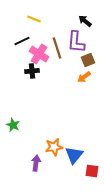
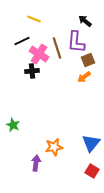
blue triangle: moved 17 px right, 12 px up
red square: rotated 24 degrees clockwise
